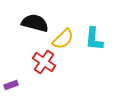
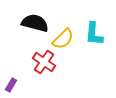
cyan L-shape: moved 5 px up
purple rectangle: rotated 40 degrees counterclockwise
